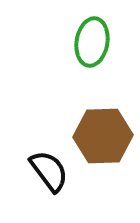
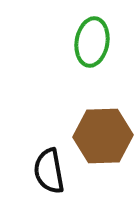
black semicircle: rotated 153 degrees counterclockwise
